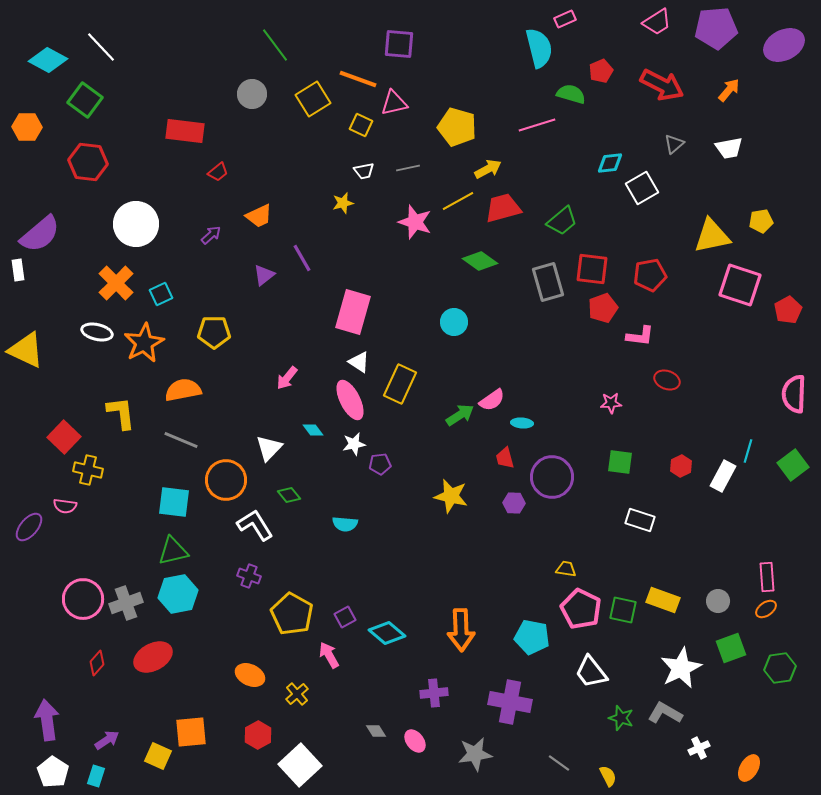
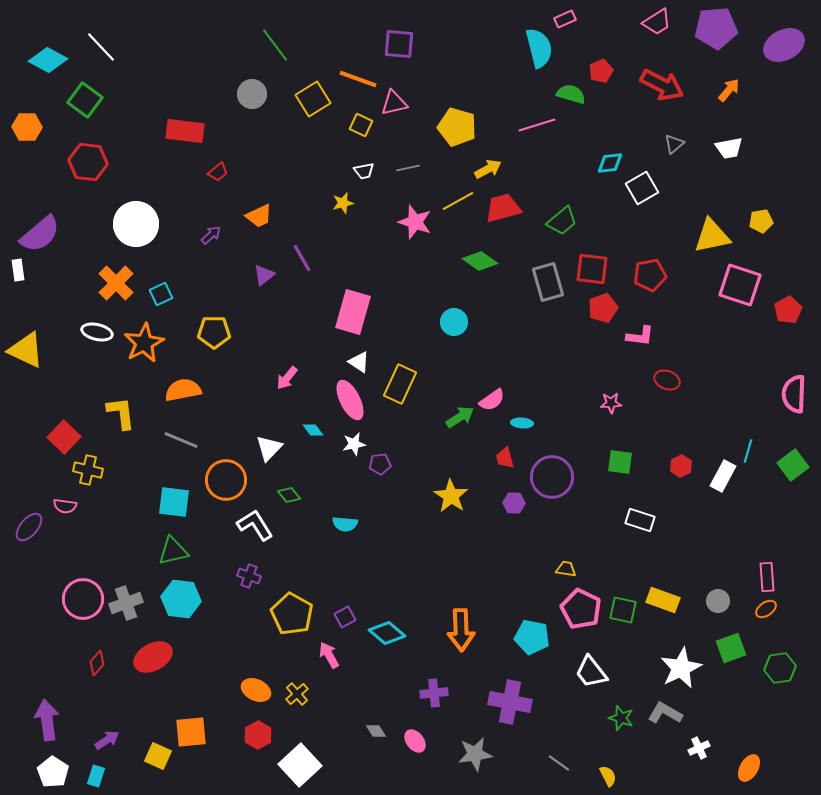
green arrow at (460, 415): moved 2 px down
yellow star at (451, 496): rotated 20 degrees clockwise
cyan hexagon at (178, 594): moved 3 px right, 5 px down; rotated 18 degrees clockwise
orange ellipse at (250, 675): moved 6 px right, 15 px down
